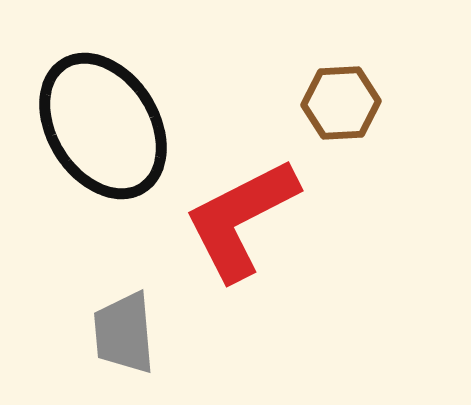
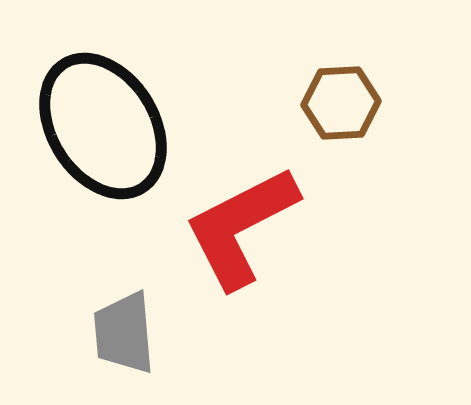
red L-shape: moved 8 px down
